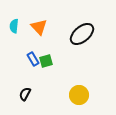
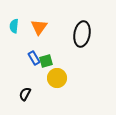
orange triangle: rotated 18 degrees clockwise
black ellipse: rotated 40 degrees counterclockwise
blue rectangle: moved 1 px right, 1 px up
yellow circle: moved 22 px left, 17 px up
